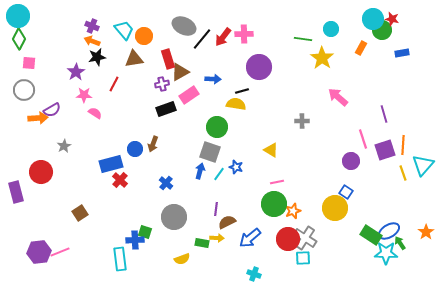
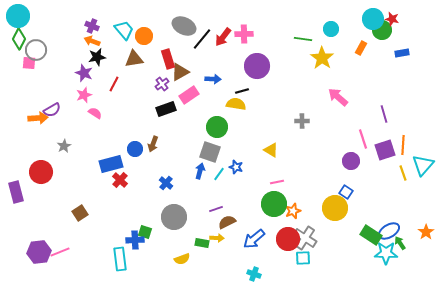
purple circle at (259, 67): moved 2 px left, 1 px up
purple star at (76, 72): moved 8 px right, 1 px down; rotated 18 degrees counterclockwise
purple cross at (162, 84): rotated 24 degrees counterclockwise
gray circle at (24, 90): moved 12 px right, 40 px up
pink star at (84, 95): rotated 21 degrees counterclockwise
purple line at (216, 209): rotated 64 degrees clockwise
blue arrow at (250, 238): moved 4 px right, 1 px down
